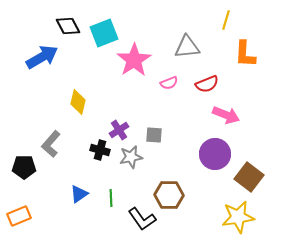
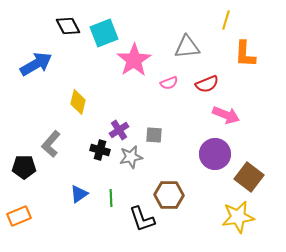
blue arrow: moved 6 px left, 7 px down
black L-shape: rotated 16 degrees clockwise
